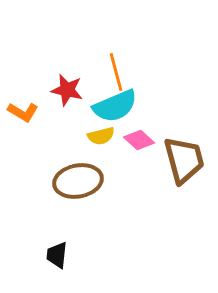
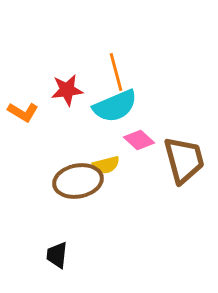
red star: rotated 20 degrees counterclockwise
yellow semicircle: moved 5 px right, 29 px down
